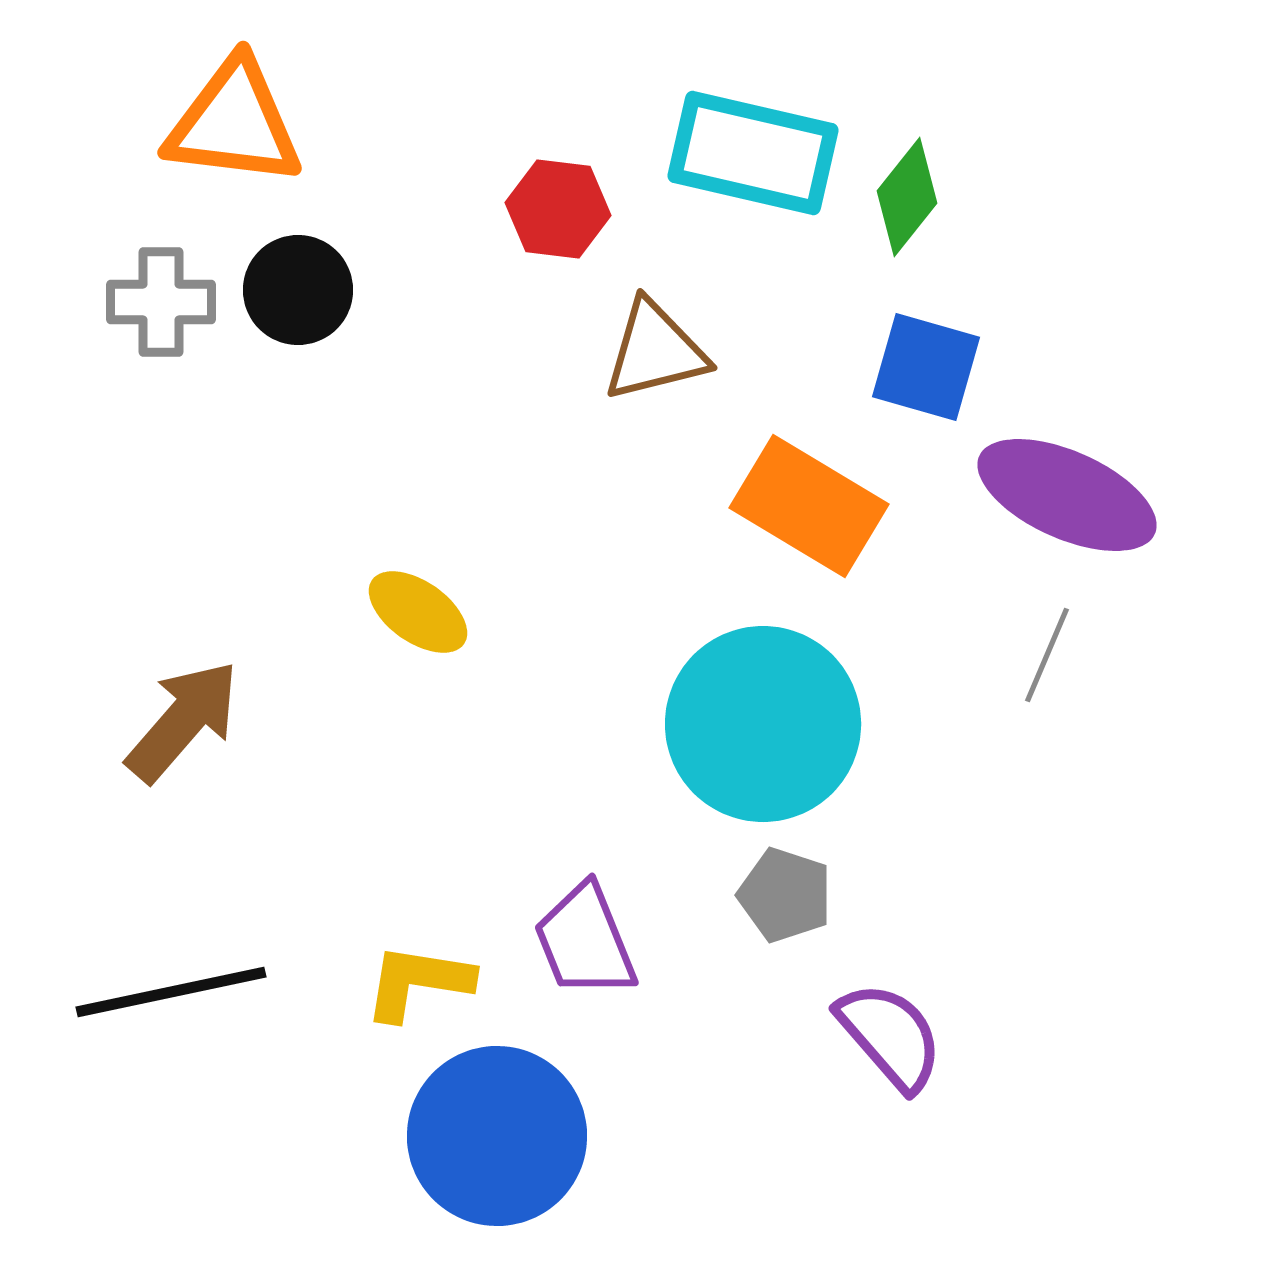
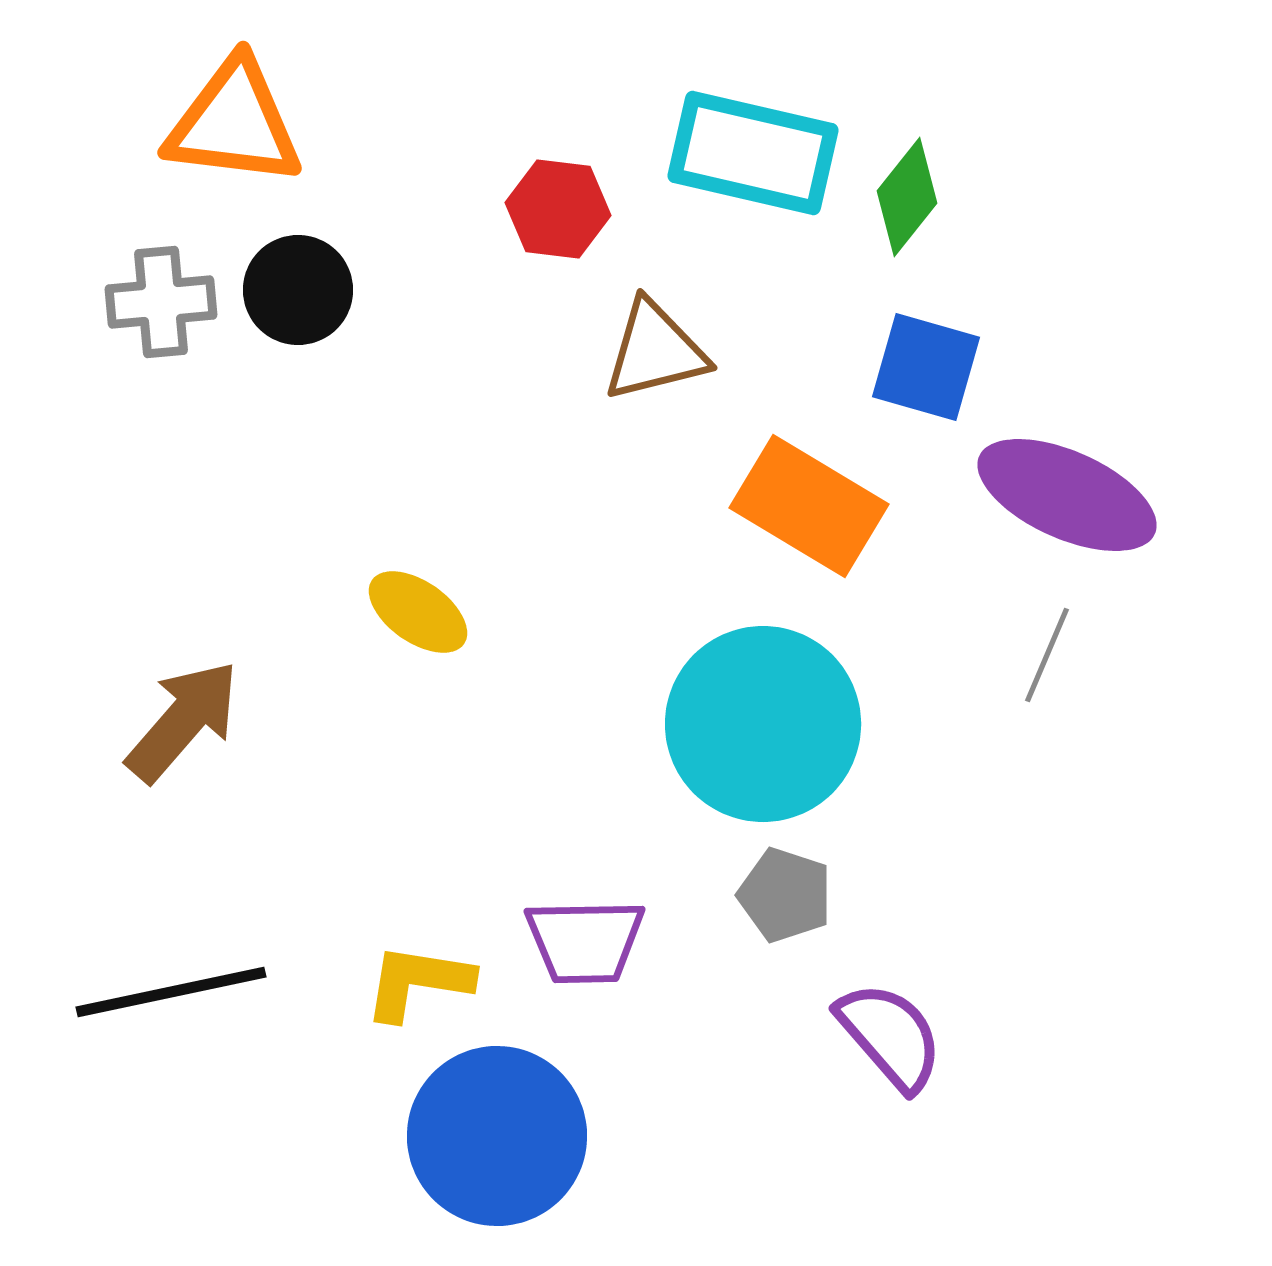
gray cross: rotated 5 degrees counterclockwise
purple trapezoid: rotated 69 degrees counterclockwise
